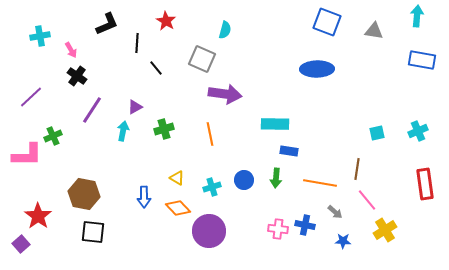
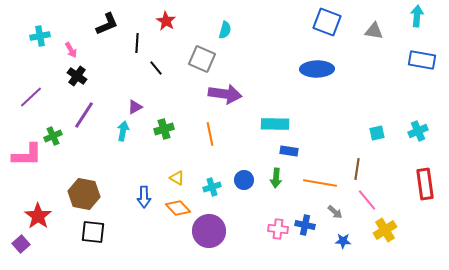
purple line at (92, 110): moved 8 px left, 5 px down
